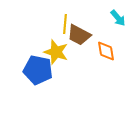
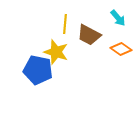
brown trapezoid: moved 10 px right
orange diamond: moved 15 px right, 2 px up; rotated 45 degrees counterclockwise
